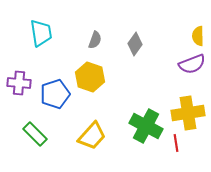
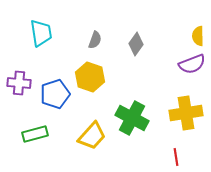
gray diamond: moved 1 px right
yellow cross: moved 2 px left
green cross: moved 14 px left, 8 px up
green rectangle: rotated 60 degrees counterclockwise
red line: moved 14 px down
